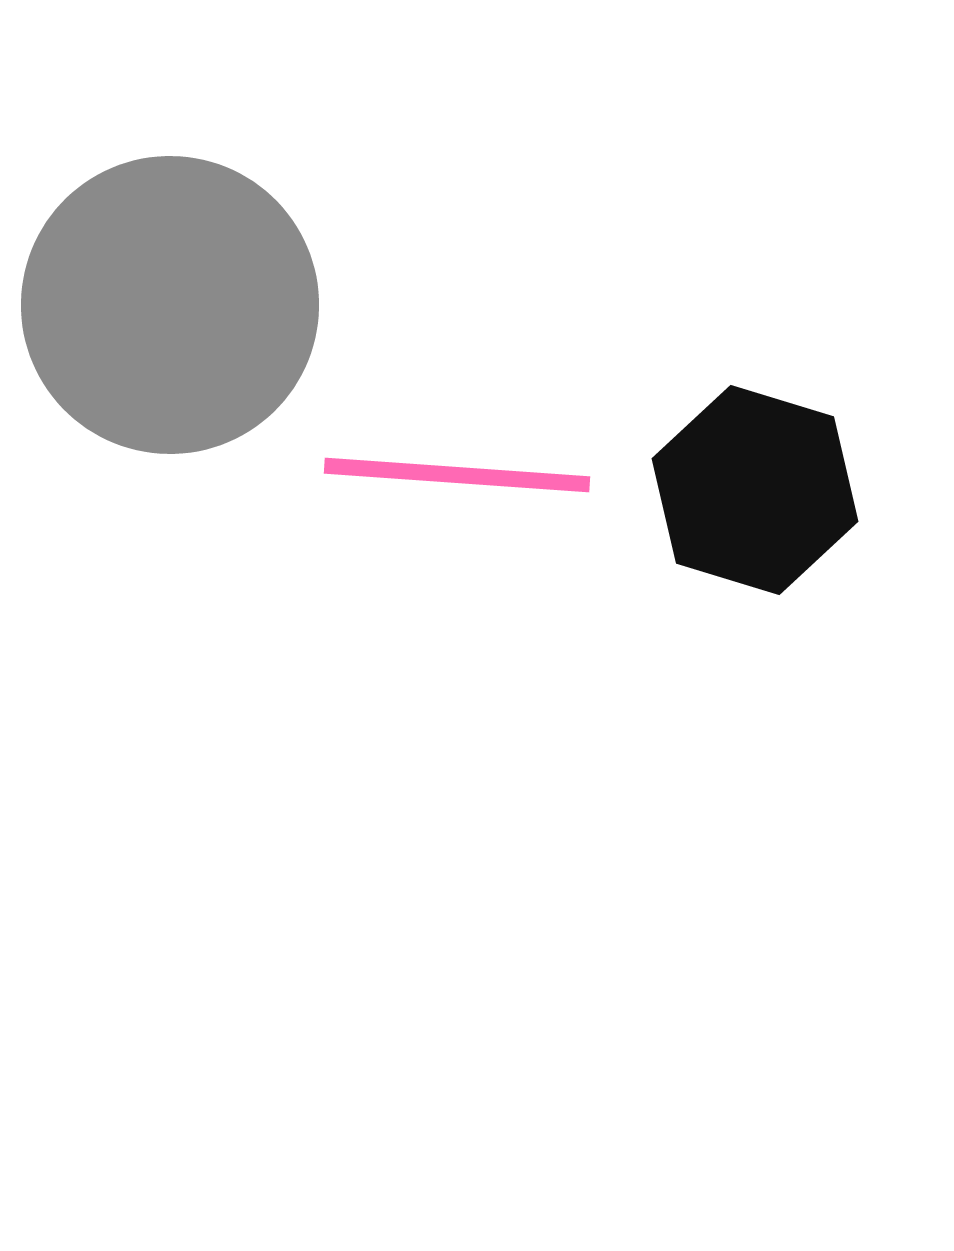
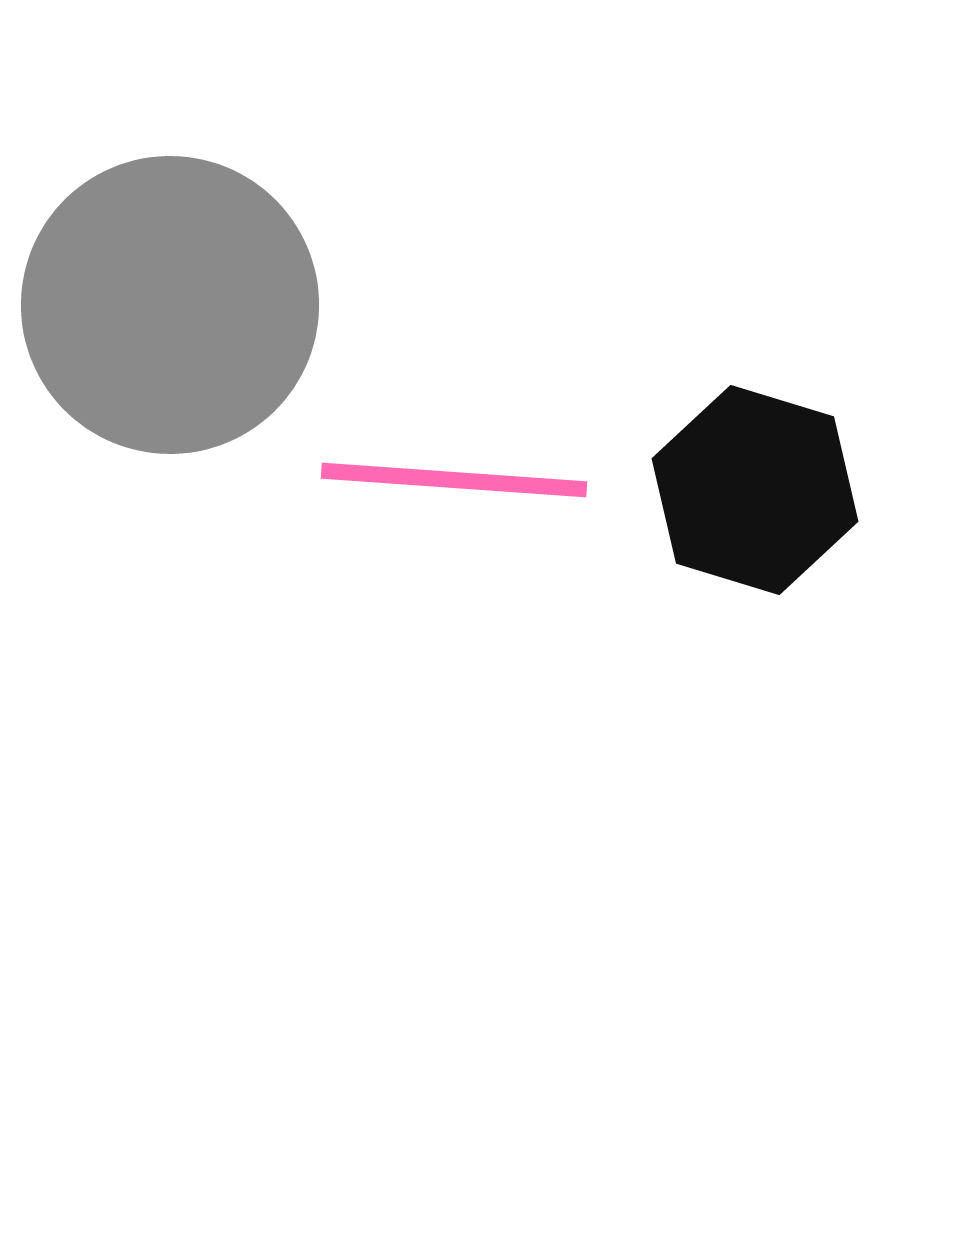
pink line: moved 3 px left, 5 px down
